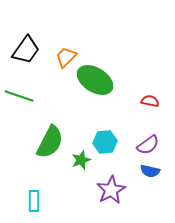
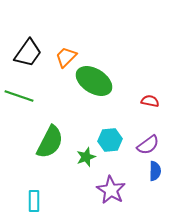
black trapezoid: moved 2 px right, 3 px down
green ellipse: moved 1 px left, 1 px down
cyan hexagon: moved 5 px right, 2 px up
green star: moved 5 px right, 3 px up
blue semicircle: moved 5 px right; rotated 102 degrees counterclockwise
purple star: rotated 12 degrees counterclockwise
